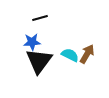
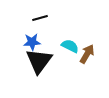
cyan semicircle: moved 9 px up
